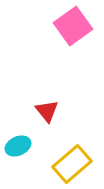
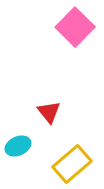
pink square: moved 2 px right, 1 px down; rotated 9 degrees counterclockwise
red triangle: moved 2 px right, 1 px down
